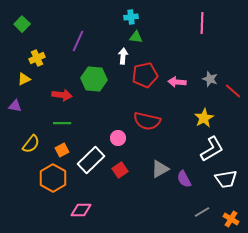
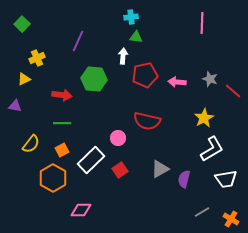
purple semicircle: rotated 42 degrees clockwise
